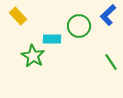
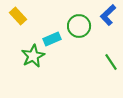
cyan rectangle: rotated 24 degrees counterclockwise
green star: rotated 15 degrees clockwise
